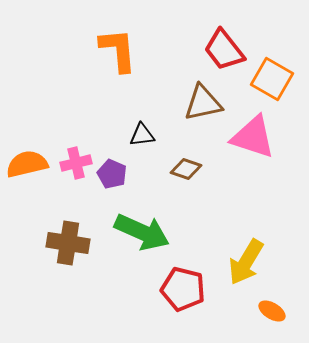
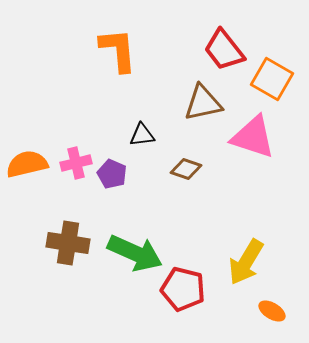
green arrow: moved 7 px left, 21 px down
